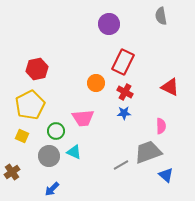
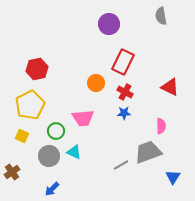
blue triangle: moved 7 px right, 2 px down; rotated 21 degrees clockwise
